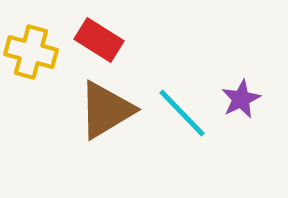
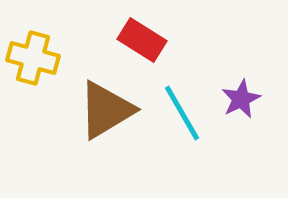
red rectangle: moved 43 px right
yellow cross: moved 2 px right, 6 px down
cyan line: rotated 14 degrees clockwise
